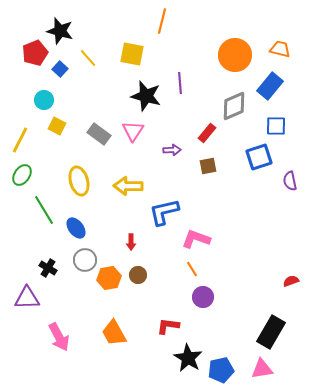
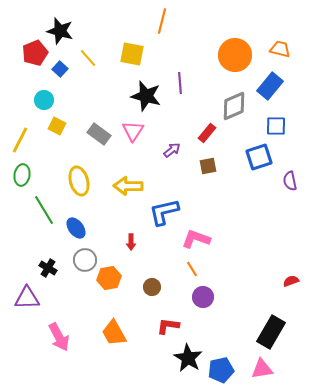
purple arrow at (172, 150): rotated 36 degrees counterclockwise
green ellipse at (22, 175): rotated 25 degrees counterclockwise
brown circle at (138, 275): moved 14 px right, 12 px down
